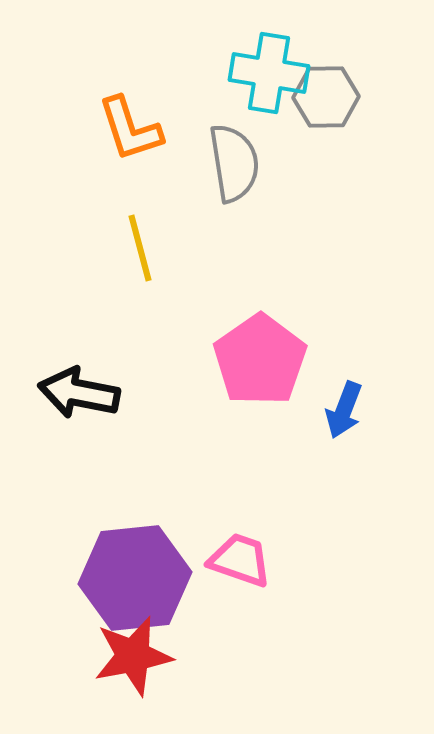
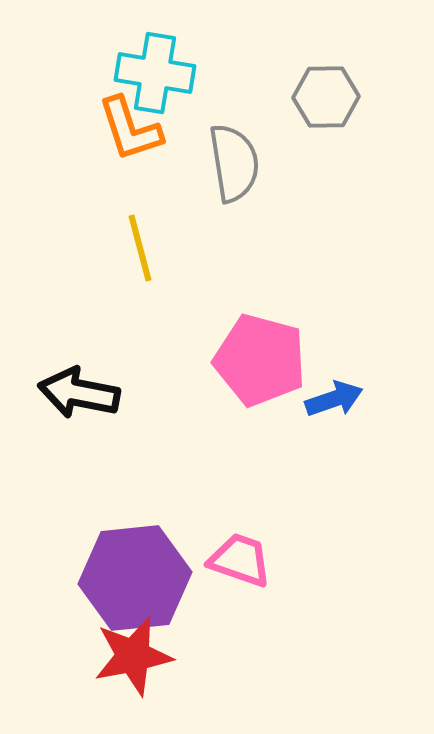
cyan cross: moved 114 px left
pink pentagon: rotated 22 degrees counterclockwise
blue arrow: moved 10 px left, 11 px up; rotated 130 degrees counterclockwise
